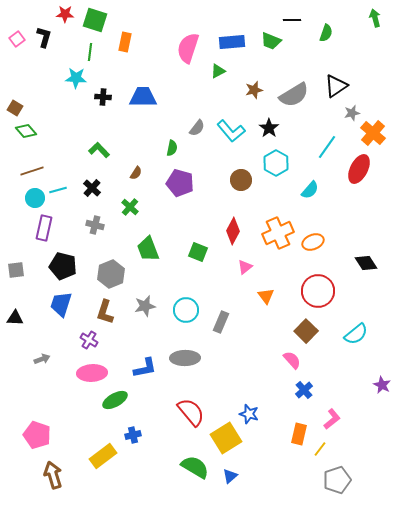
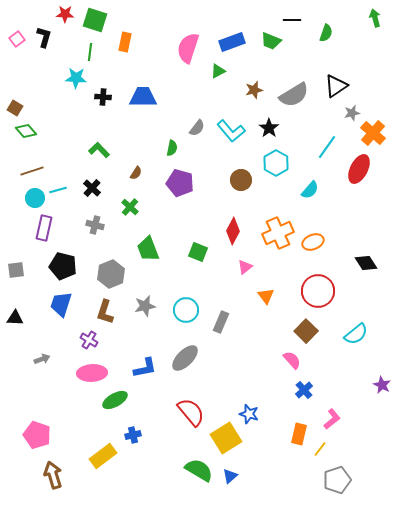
blue rectangle at (232, 42): rotated 15 degrees counterclockwise
gray ellipse at (185, 358): rotated 44 degrees counterclockwise
green semicircle at (195, 467): moved 4 px right, 3 px down
